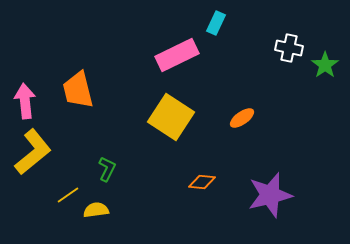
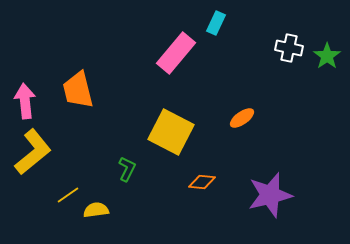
pink rectangle: moved 1 px left, 2 px up; rotated 24 degrees counterclockwise
green star: moved 2 px right, 9 px up
yellow square: moved 15 px down; rotated 6 degrees counterclockwise
green L-shape: moved 20 px right
